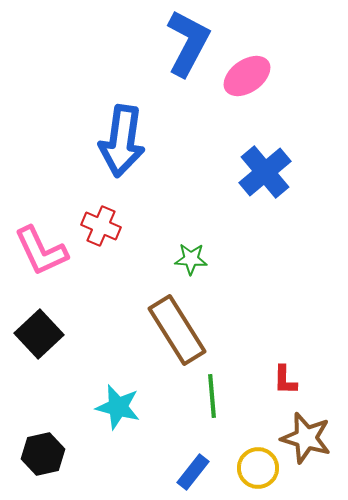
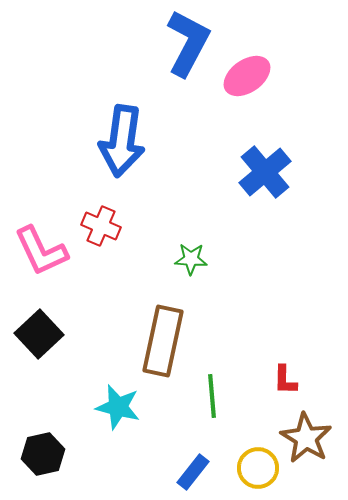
brown rectangle: moved 14 px left, 11 px down; rotated 44 degrees clockwise
brown star: rotated 15 degrees clockwise
